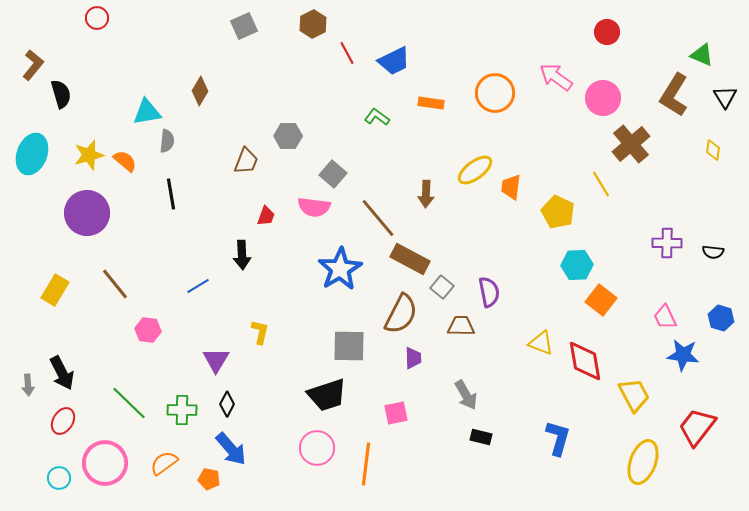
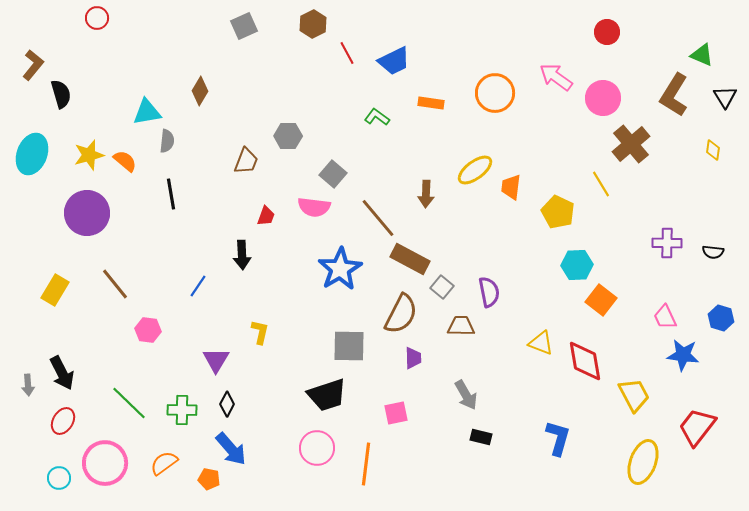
blue line at (198, 286): rotated 25 degrees counterclockwise
